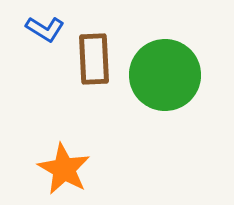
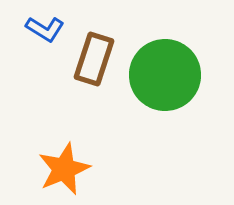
brown rectangle: rotated 21 degrees clockwise
orange star: rotated 20 degrees clockwise
